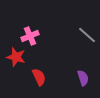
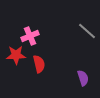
gray line: moved 4 px up
red star: moved 2 px up; rotated 18 degrees counterclockwise
red semicircle: moved 13 px up; rotated 12 degrees clockwise
